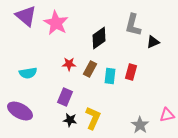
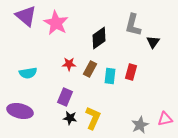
black triangle: rotated 32 degrees counterclockwise
purple ellipse: rotated 15 degrees counterclockwise
pink triangle: moved 2 px left, 4 px down
black star: moved 2 px up
gray star: rotated 12 degrees clockwise
